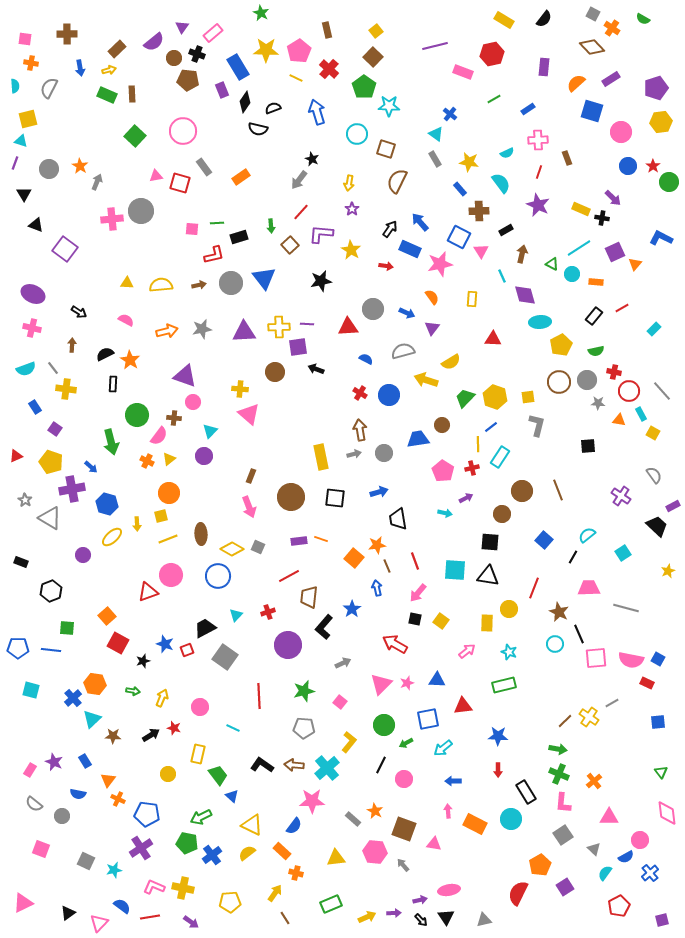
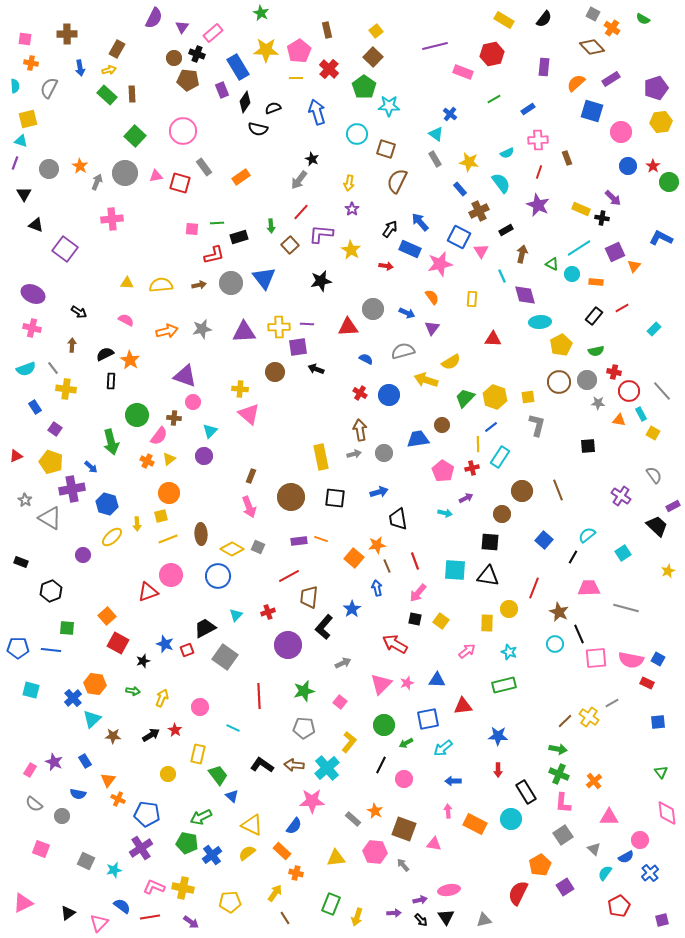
purple semicircle at (154, 42): moved 24 px up; rotated 25 degrees counterclockwise
brown rectangle at (117, 49): rotated 18 degrees counterclockwise
yellow line at (296, 78): rotated 24 degrees counterclockwise
green rectangle at (107, 95): rotated 18 degrees clockwise
gray circle at (141, 211): moved 16 px left, 38 px up
brown cross at (479, 211): rotated 24 degrees counterclockwise
orange triangle at (635, 264): moved 1 px left, 2 px down
black rectangle at (113, 384): moved 2 px left, 3 px up
red star at (174, 728): moved 1 px right, 2 px down; rotated 16 degrees clockwise
green rectangle at (331, 904): rotated 45 degrees counterclockwise
yellow arrow at (367, 917): moved 10 px left; rotated 132 degrees clockwise
